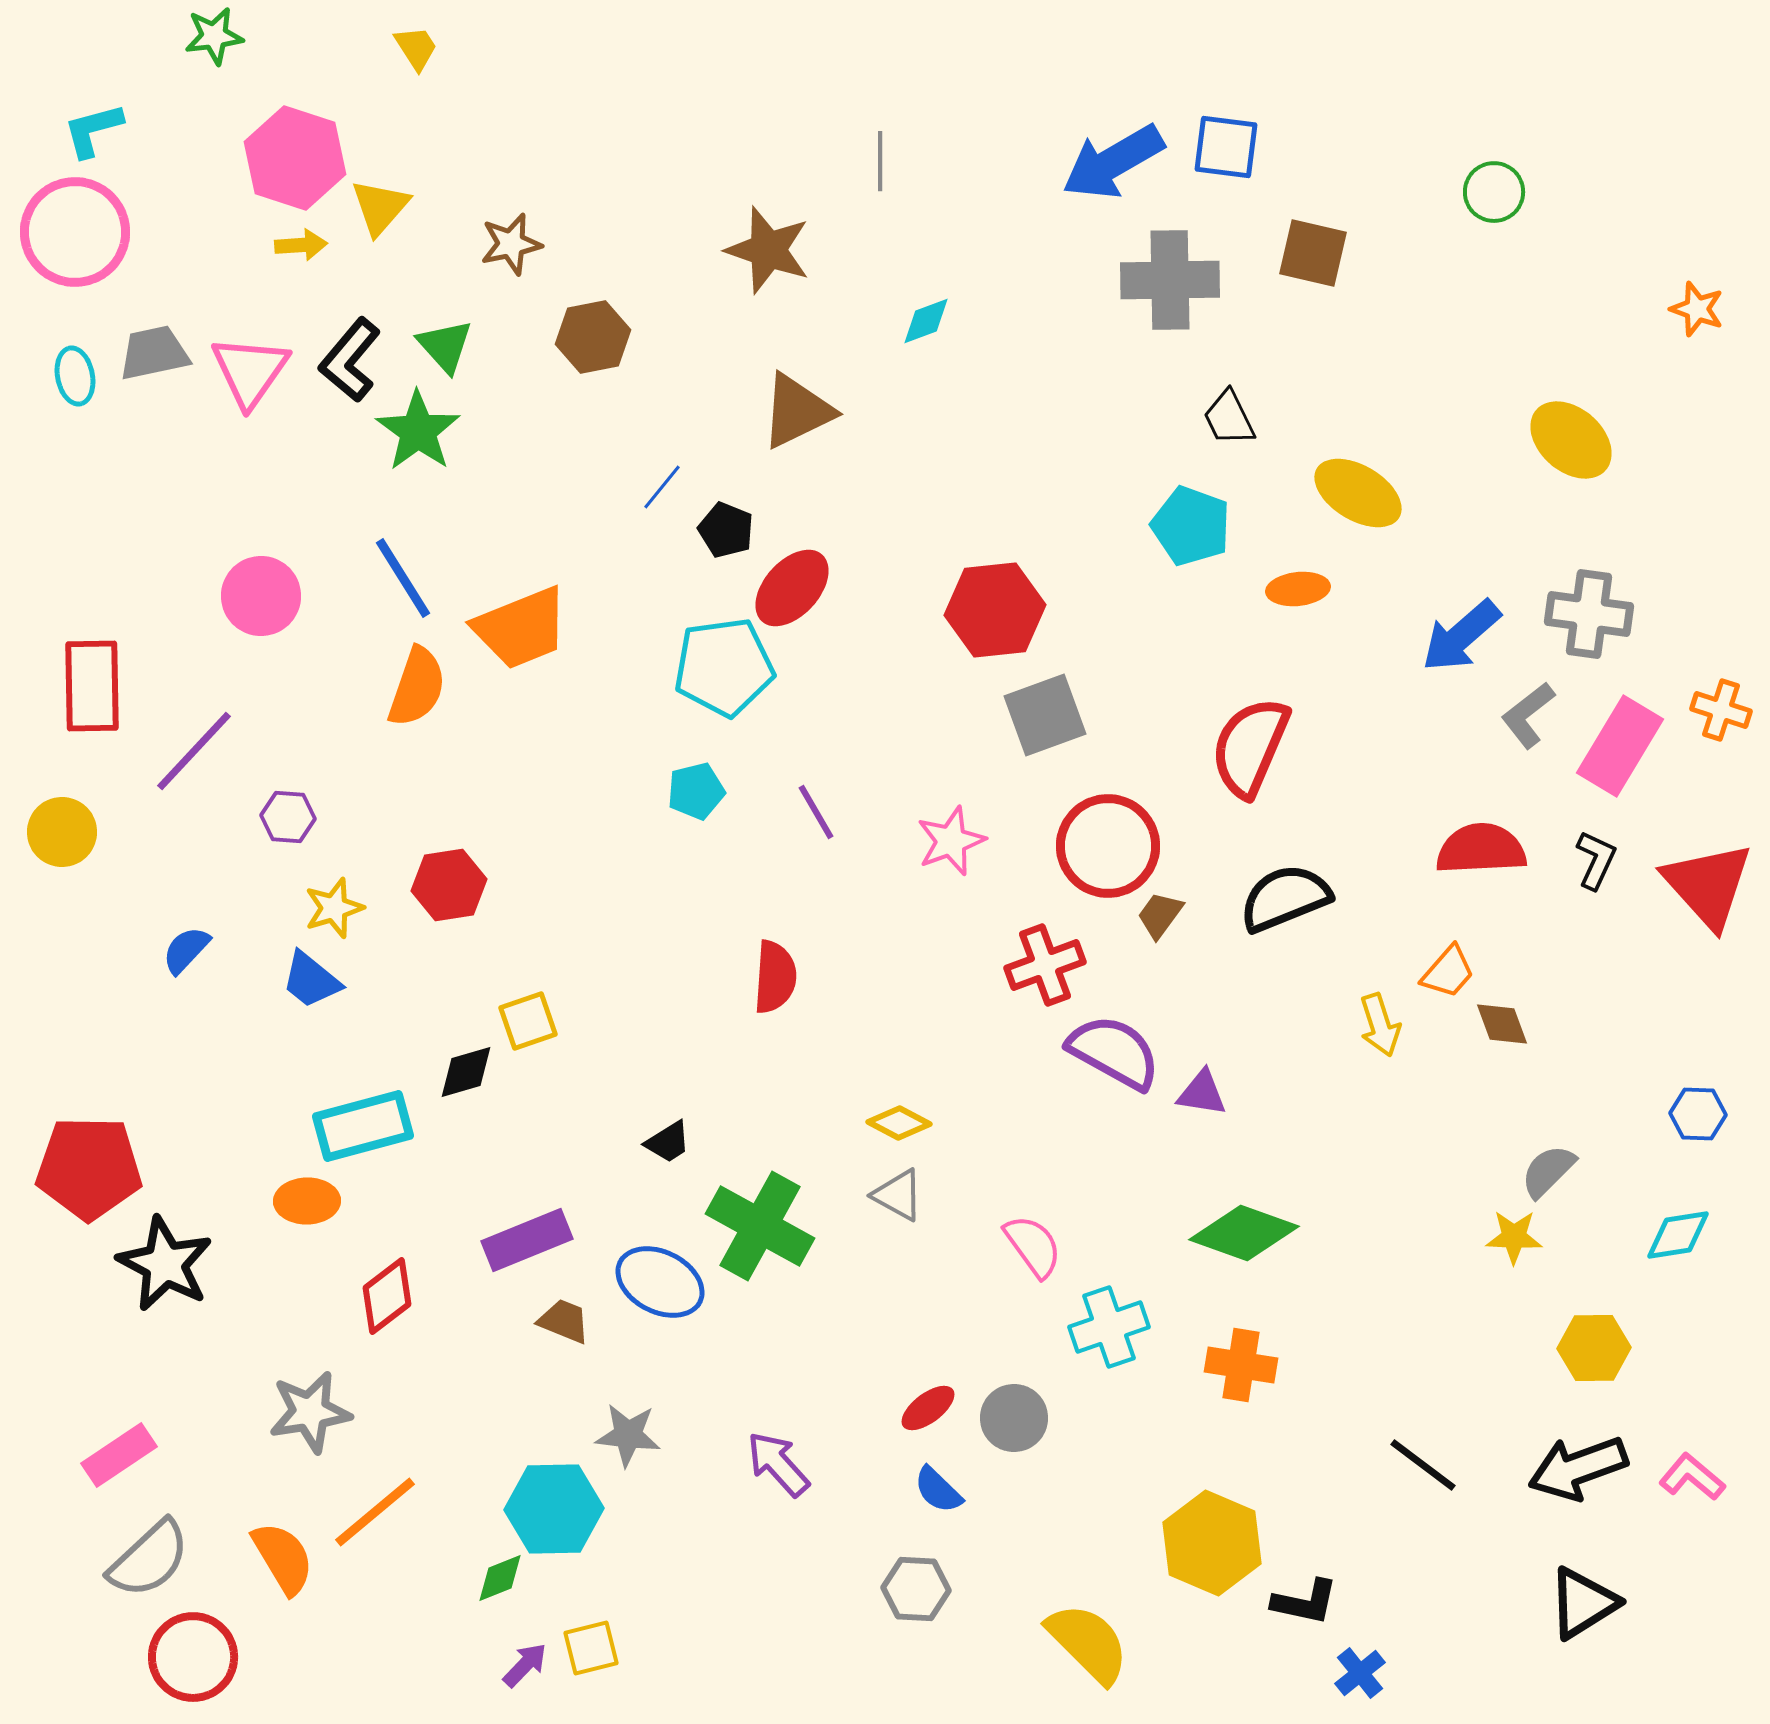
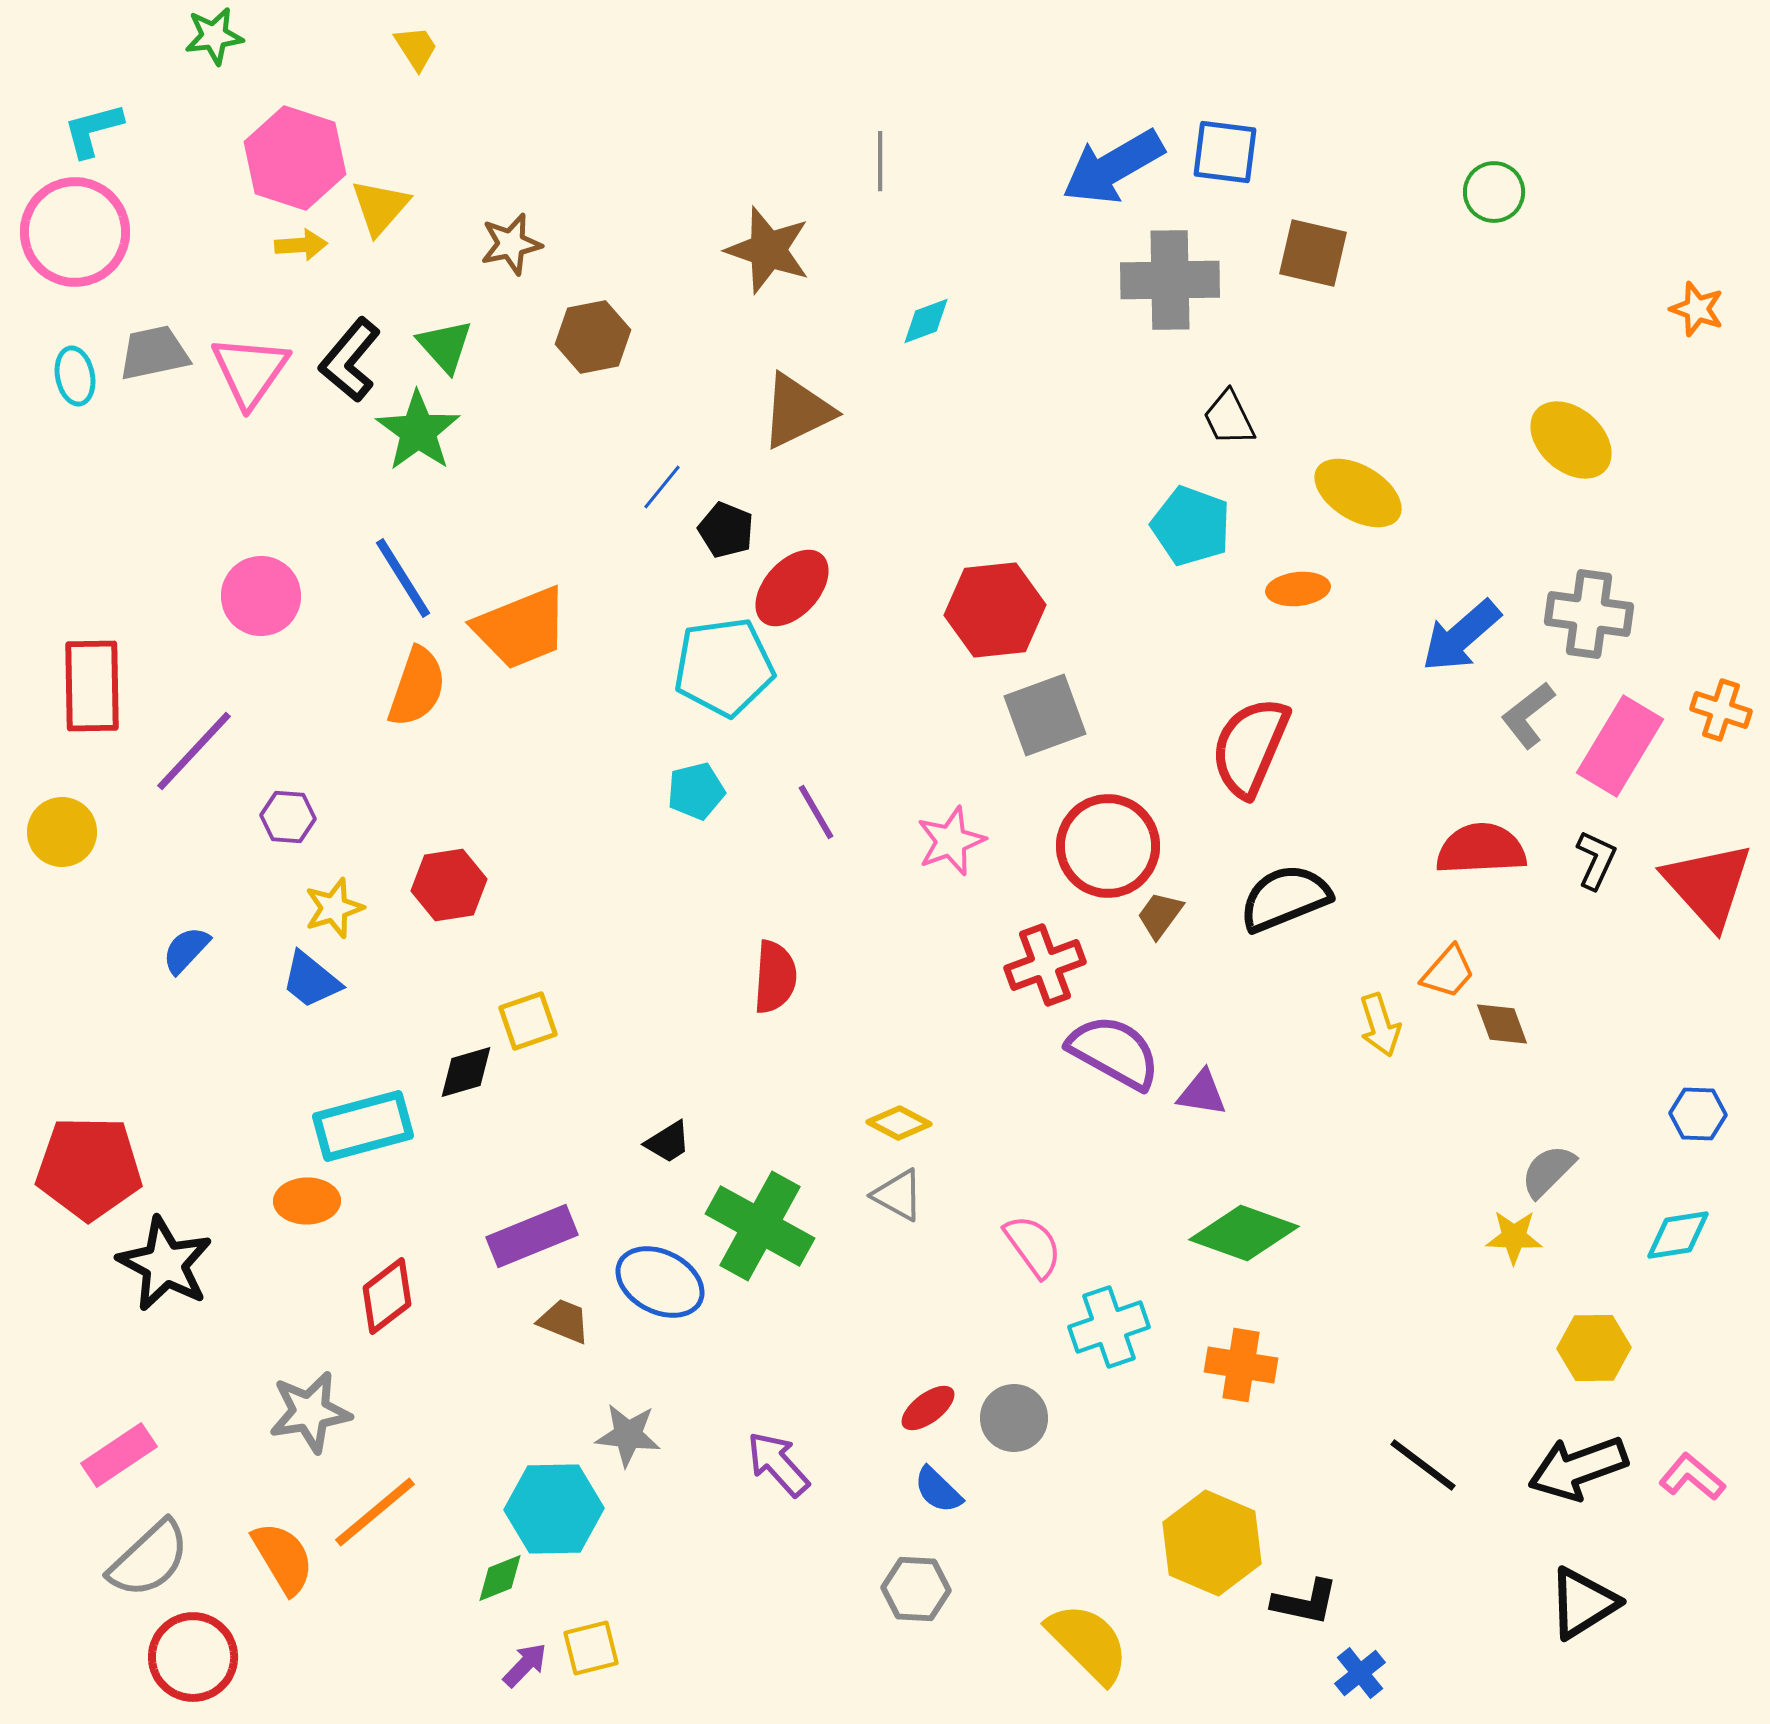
blue square at (1226, 147): moved 1 px left, 5 px down
blue arrow at (1113, 162): moved 5 px down
purple rectangle at (527, 1240): moved 5 px right, 4 px up
